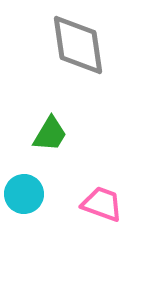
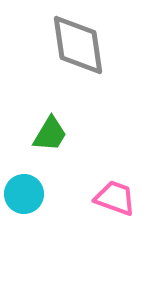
pink trapezoid: moved 13 px right, 6 px up
